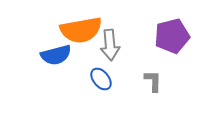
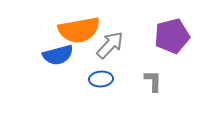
orange semicircle: moved 2 px left
gray arrow: rotated 132 degrees counterclockwise
blue semicircle: moved 2 px right
blue ellipse: rotated 55 degrees counterclockwise
